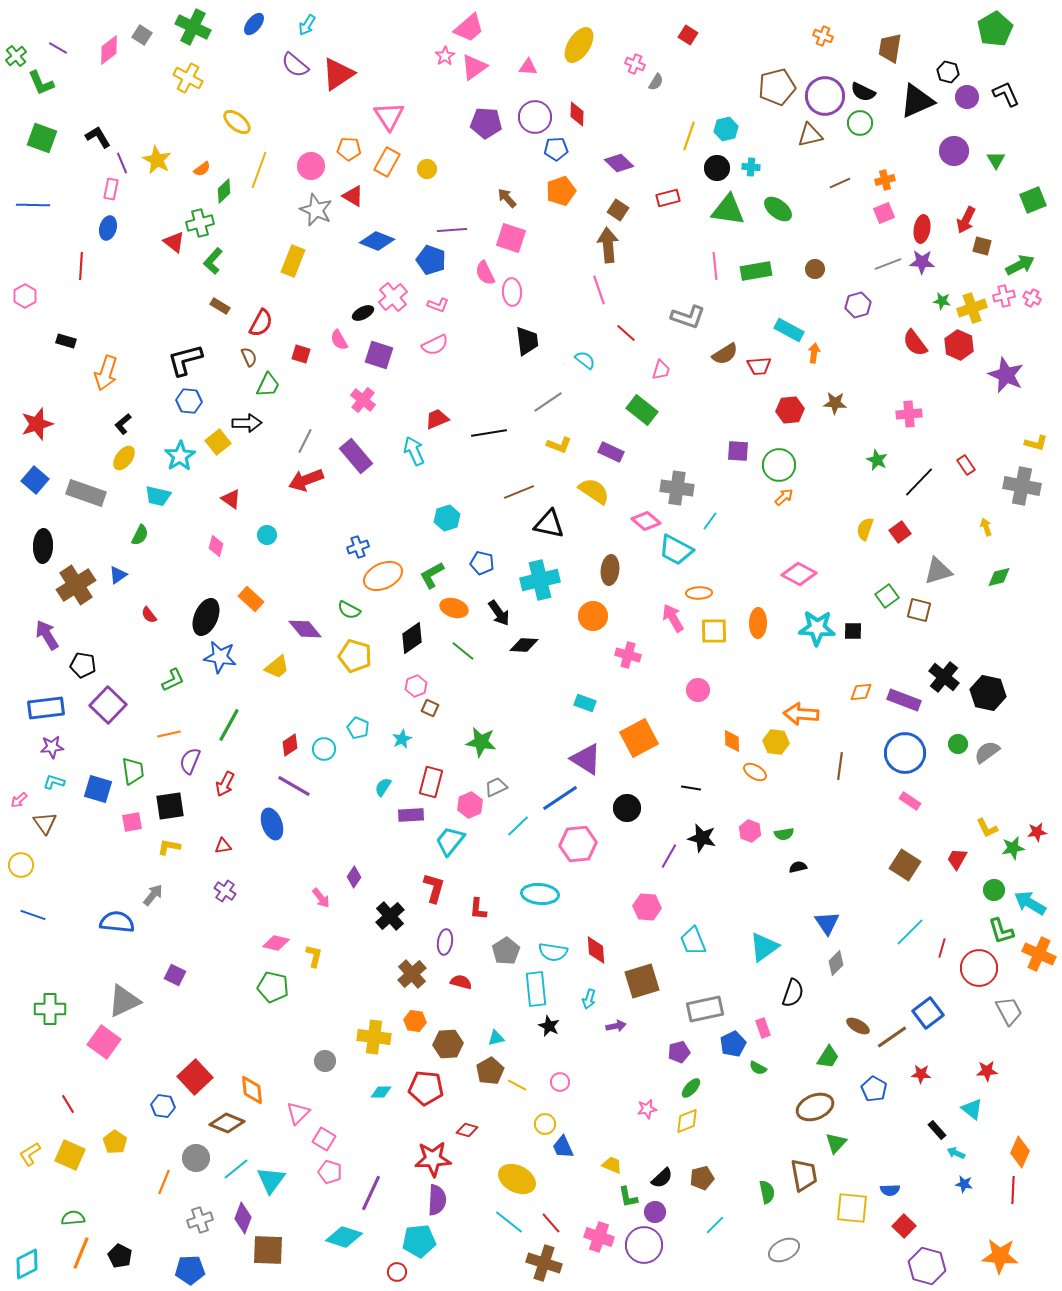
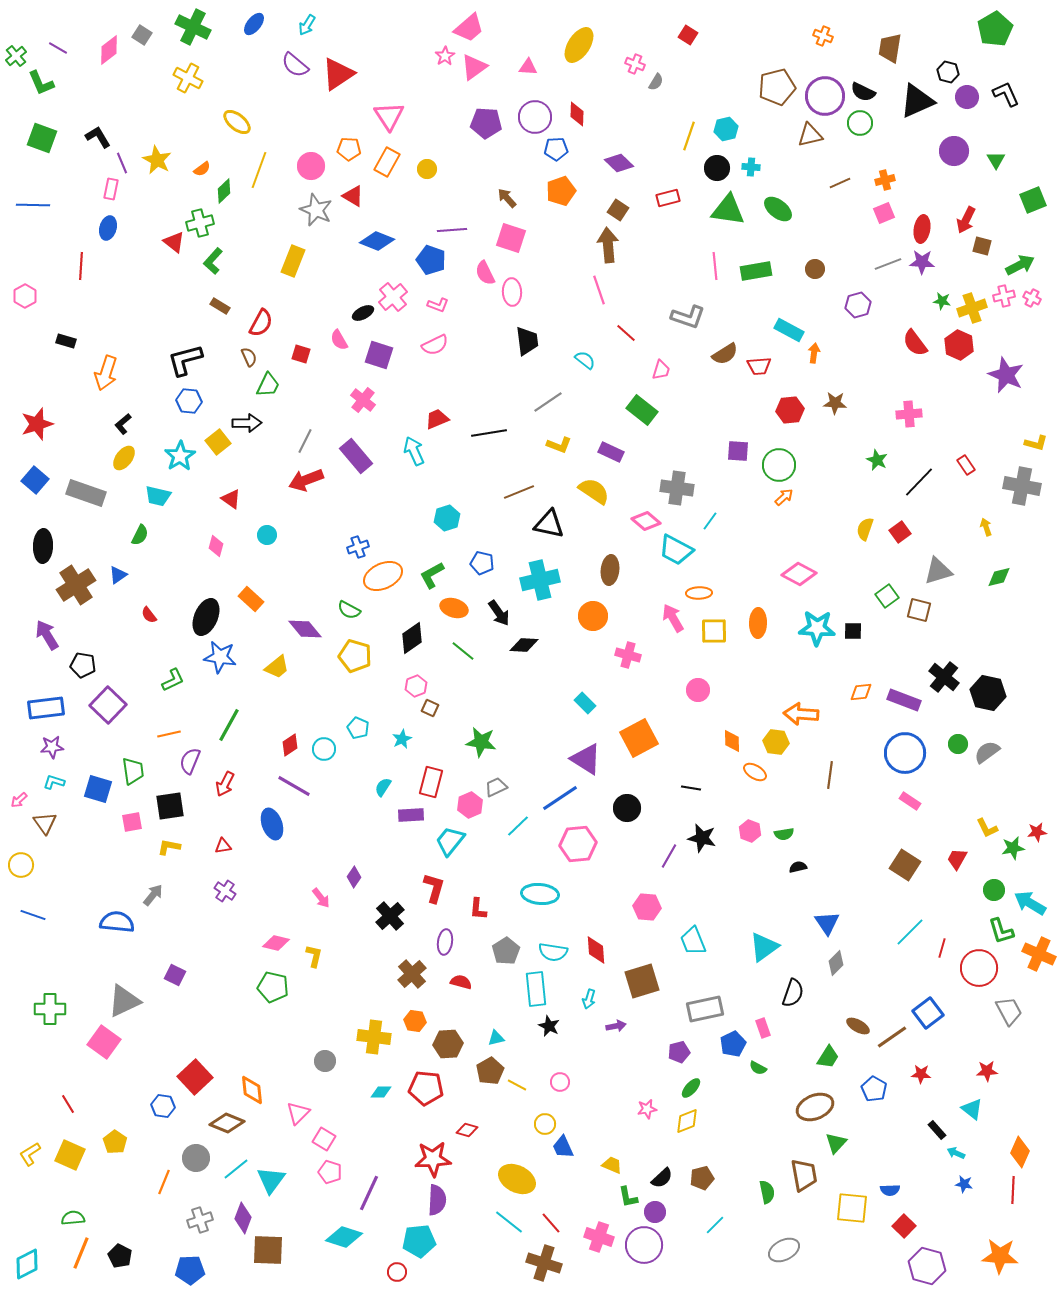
cyan rectangle at (585, 703): rotated 25 degrees clockwise
brown line at (840, 766): moved 10 px left, 9 px down
purple line at (371, 1193): moved 2 px left
